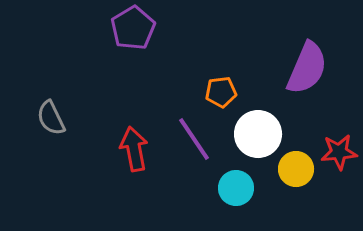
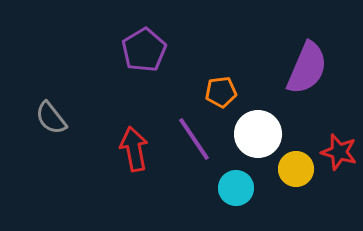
purple pentagon: moved 11 px right, 22 px down
gray semicircle: rotated 12 degrees counterclockwise
red star: rotated 21 degrees clockwise
